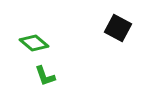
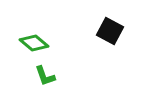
black square: moved 8 px left, 3 px down
